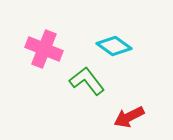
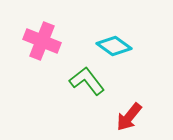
pink cross: moved 2 px left, 8 px up
red arrow: rotated 24 degrees counterclockwise
